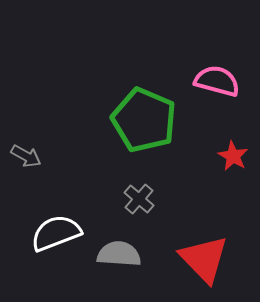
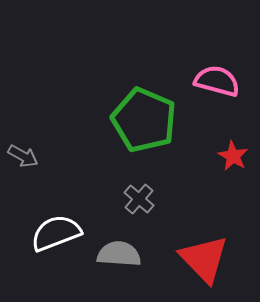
gray arrow: moved 3 px left
